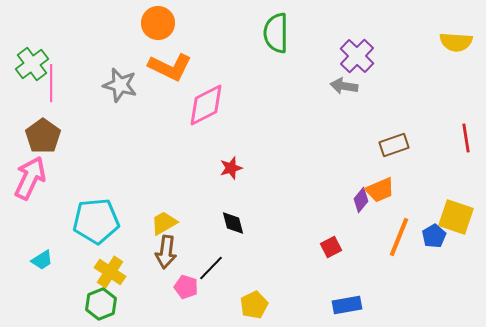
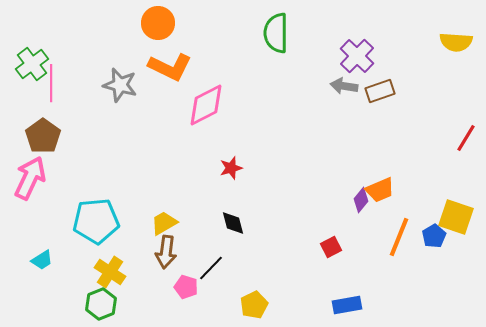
red line: rotated 40 degrees clockwise
brown rectangle: moved 14 px left, 54 px up
